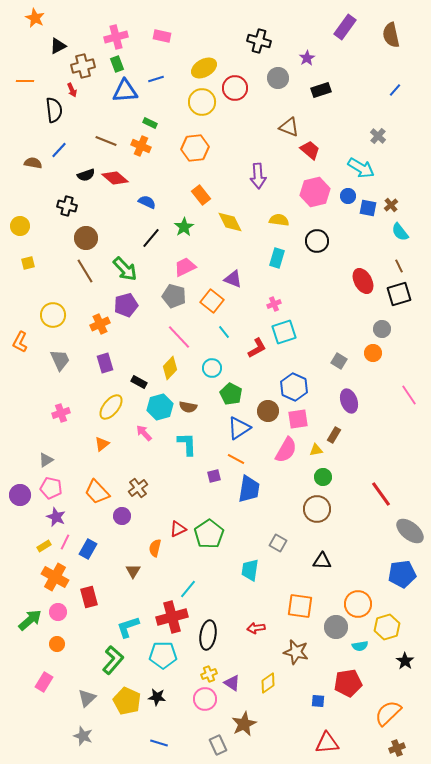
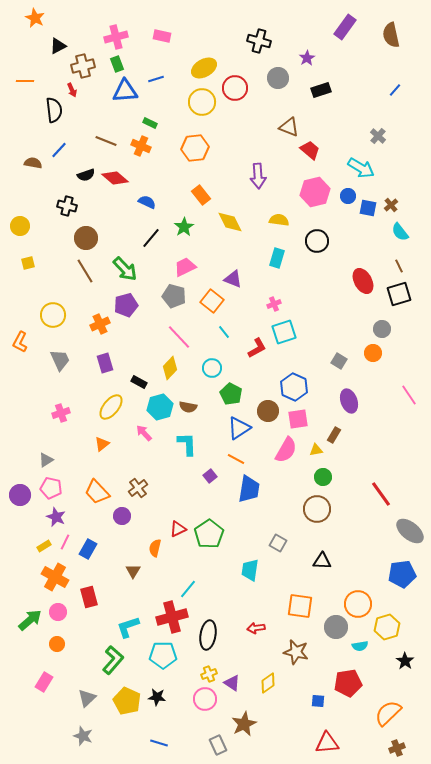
purple square at (214, 476): moved 4 px left; rotated 24 degrees counterclockwise
